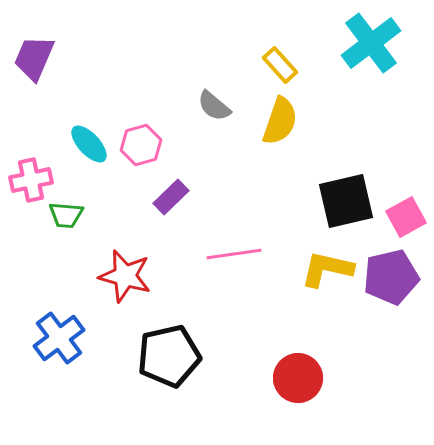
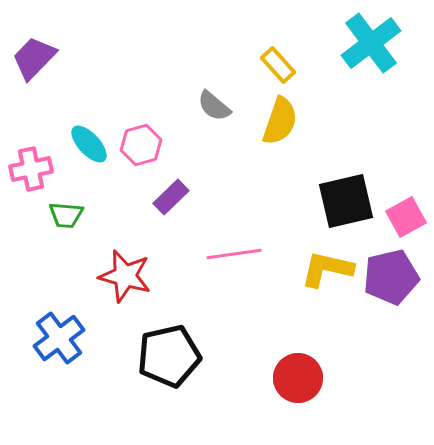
purple trapezoid: rotated 21 degrees clockwise
yellow rectangle: moved 2 px left
pink cross: moved 11 px up
